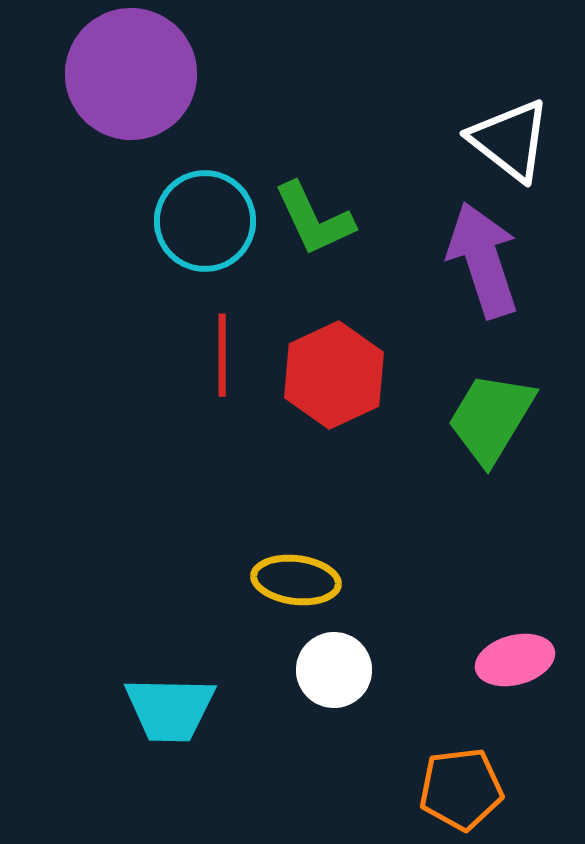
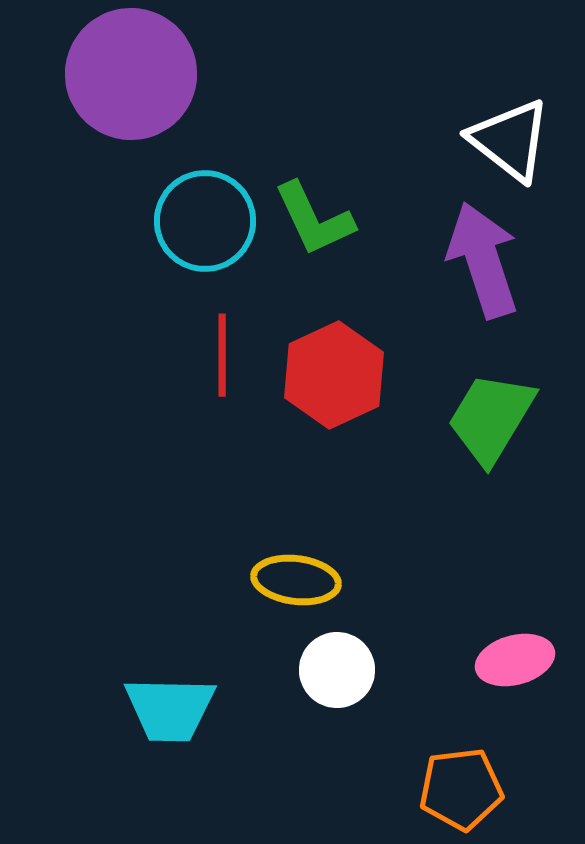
white circle: moved 3 px right
